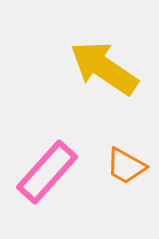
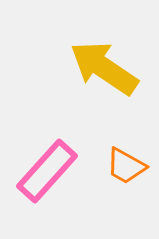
pink rectangle: moved 1 px up
